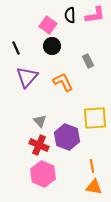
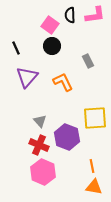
pink square: moved 2 px right
pink hexagon: moved 2 px up
